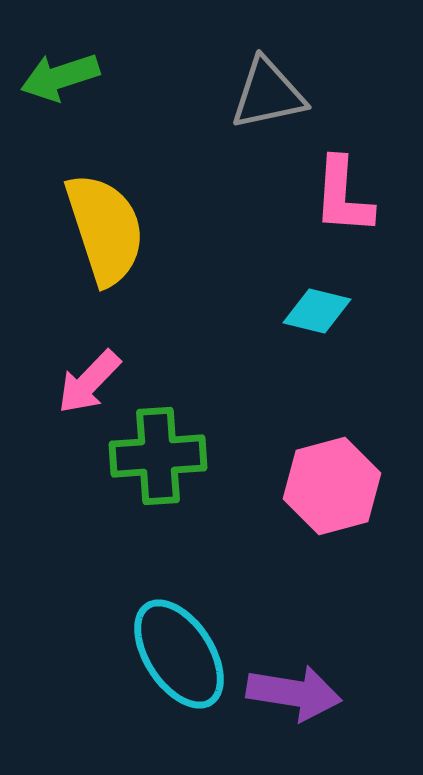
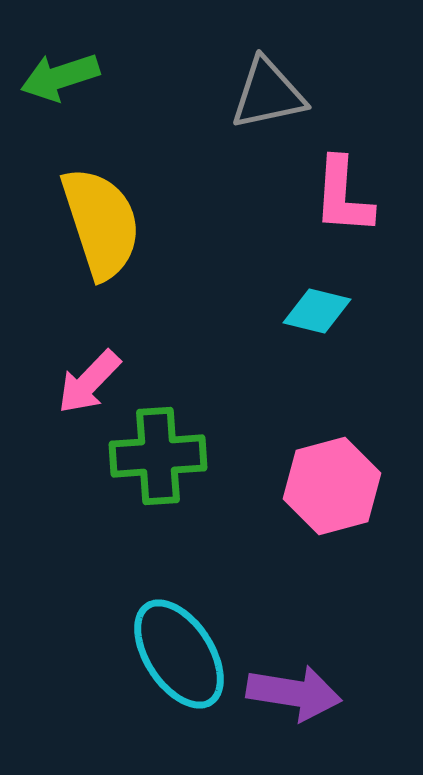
yellow semicircle: moved 4 px left, 6 px up
